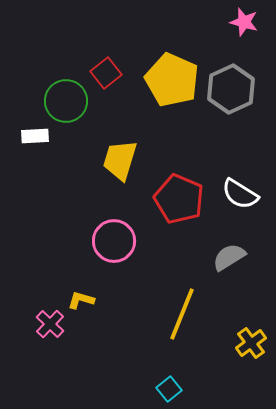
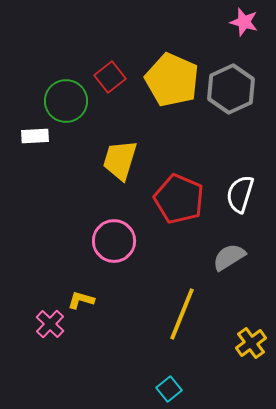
red square: moved 4 px right, 4 px down
white semicircle: rotated 75 degrees clockwise
